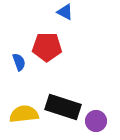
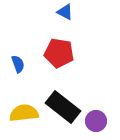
red pentagon: moved 12 px right, 6 px down; rotated 8 degrees clockwise
blue semicircle: moved 1 px left, 2 px down
black rectangle: rotated 20 degrees clockwise
yellow semicircle: moved 1 px up
